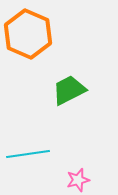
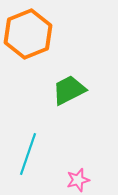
orange hexagon: rotated 15 degrees clockwise
cyan line: rotated 63 degrees counterclockwise
